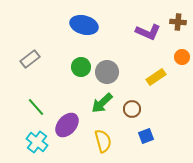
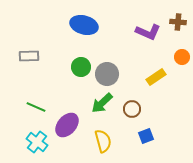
gray rectangle: moved 1 px left, 3 px up; rotated 36 degrees clockwise
gray circle: moved 2 px down
green line: rotated 24 degrees counterclockwise
